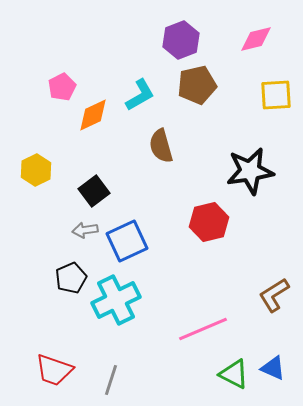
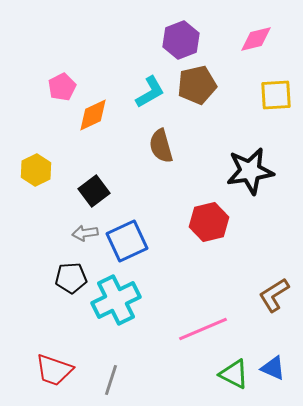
cyan L-shape: moved 10 px right, 3 px up
gray arrow: moved 3 px down
black pentagon: rotated 20 degrees clockwise
